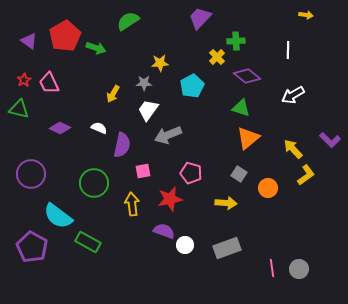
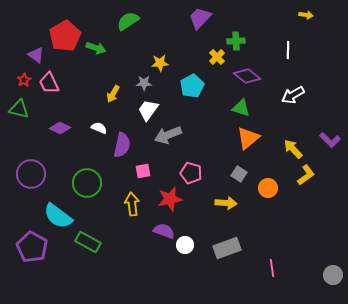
purple triangle at (29, 41): moved 7 px right, 14 px down
green circle at (94, 183): moved 7 px left
gray circle at (299, 269): moved 34 px right, 6 px down
